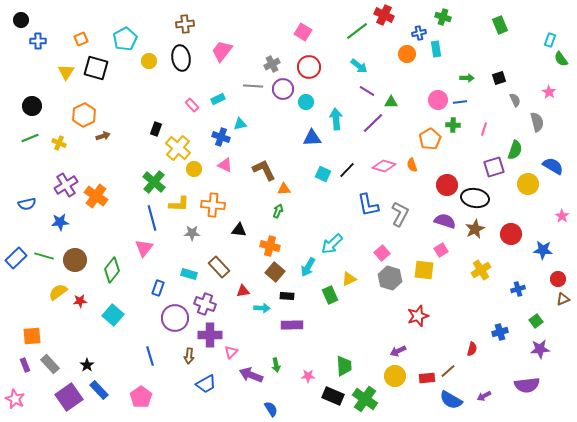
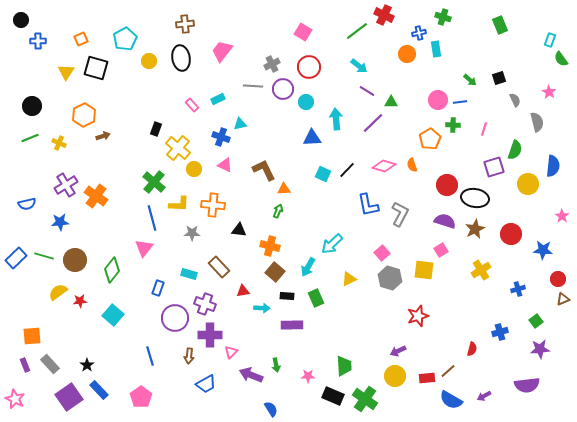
green arrow at (467, 78): moved 3 px right, 2 px down; rotated 40 degrees clockwise
blue semicircle at (553, 166): rotated 65 degrees clockwise
green rectangle at (330, 295): moved 14 px left, 3 px down
